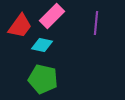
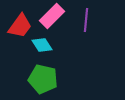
purple line: moved 10 px left, 3 px up
cyan diamond: rotated 45 degrees clockwise
